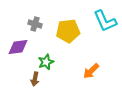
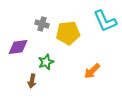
gray cross: moved 7 px right
yellow pentagon: moved 2 px down
orange arrow: moved 1 px right
brown arrow: moved 3 px left, 2 px down
